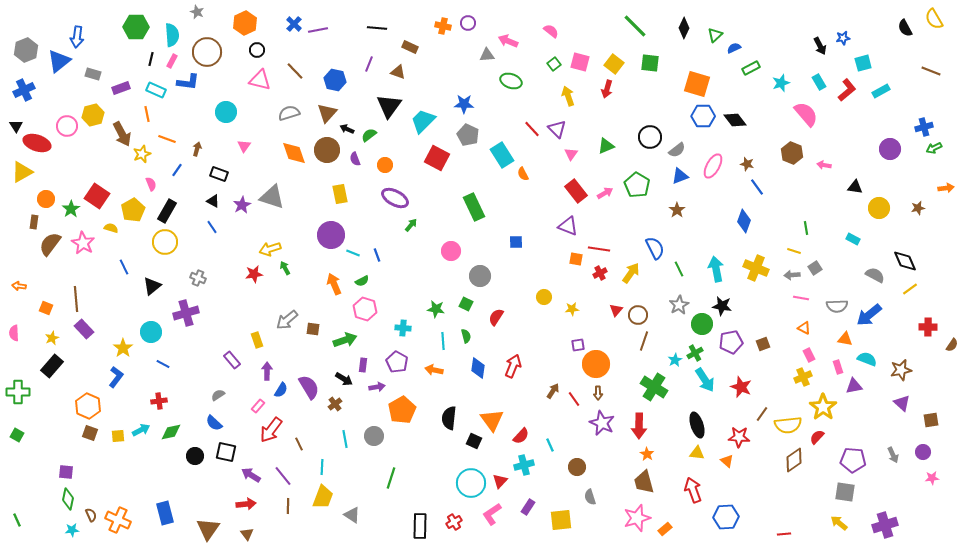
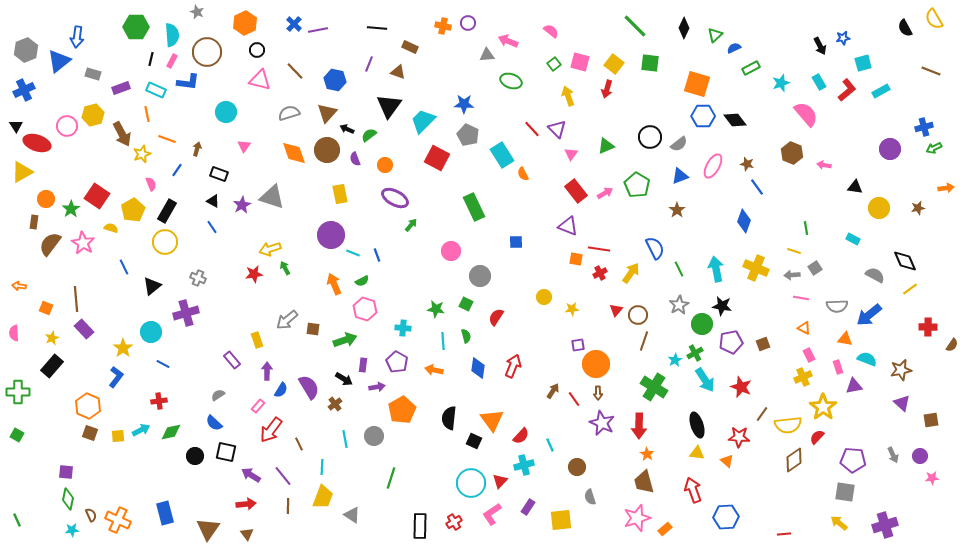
gray semicircle at (677, 150): moved 2 px right, 6 px up
purple circle at (923, 452): moved 3 px left, 4 px down
